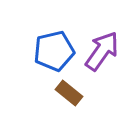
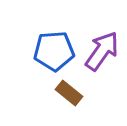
blue pentagon: rotated 9 degrees clockwise
